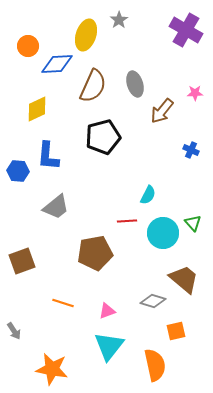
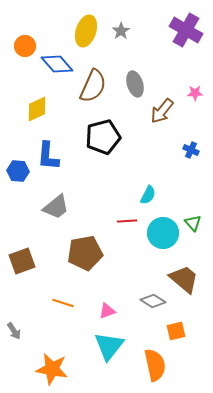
gray star: moved 2 px right, 11 px down
yellow ellipse: moved 4 px up
orange circle: moved 3 px left
blue diamond: rotated 52 degrees clockwise
brown pentagon: moved 10 px left
gray diamond: rotated 15 degrees clockwise
